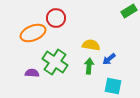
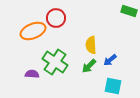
green rectangle: rotated 49 degrees clockwise
orange ellipse: moved 2 px up
yellow semicircle: rotated 102 degrees counterclockwise
blue arrow: moved 1 px right, 1 px down
green arrow: rotated 140 degrees counterclockwise
purple semicircle: moved 1 px down
